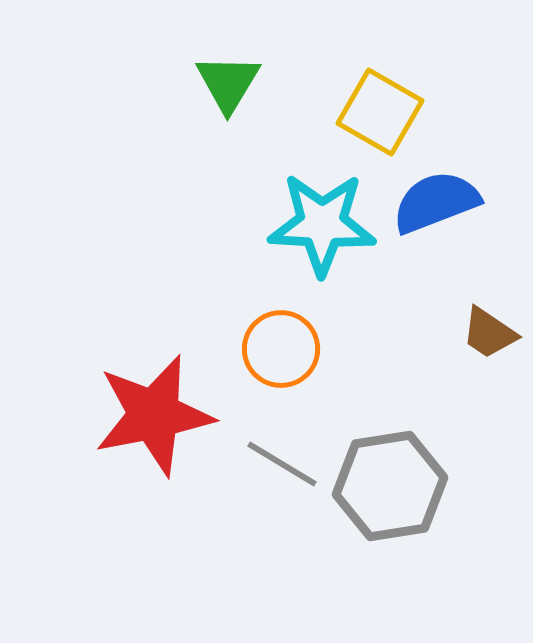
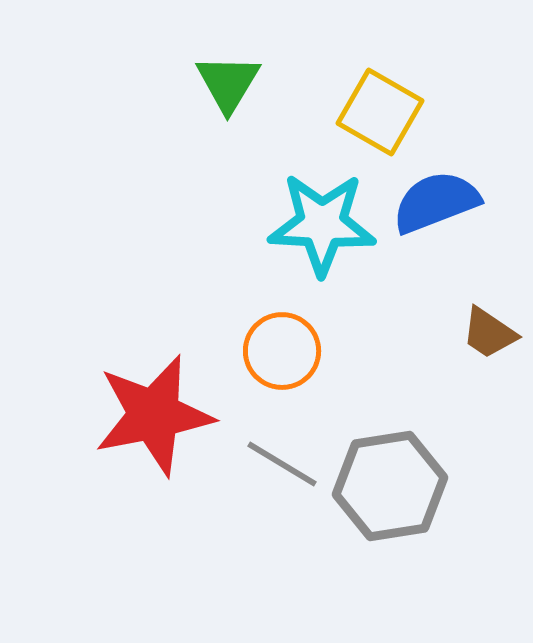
orange circle: moved 1 px right, 2 px down
